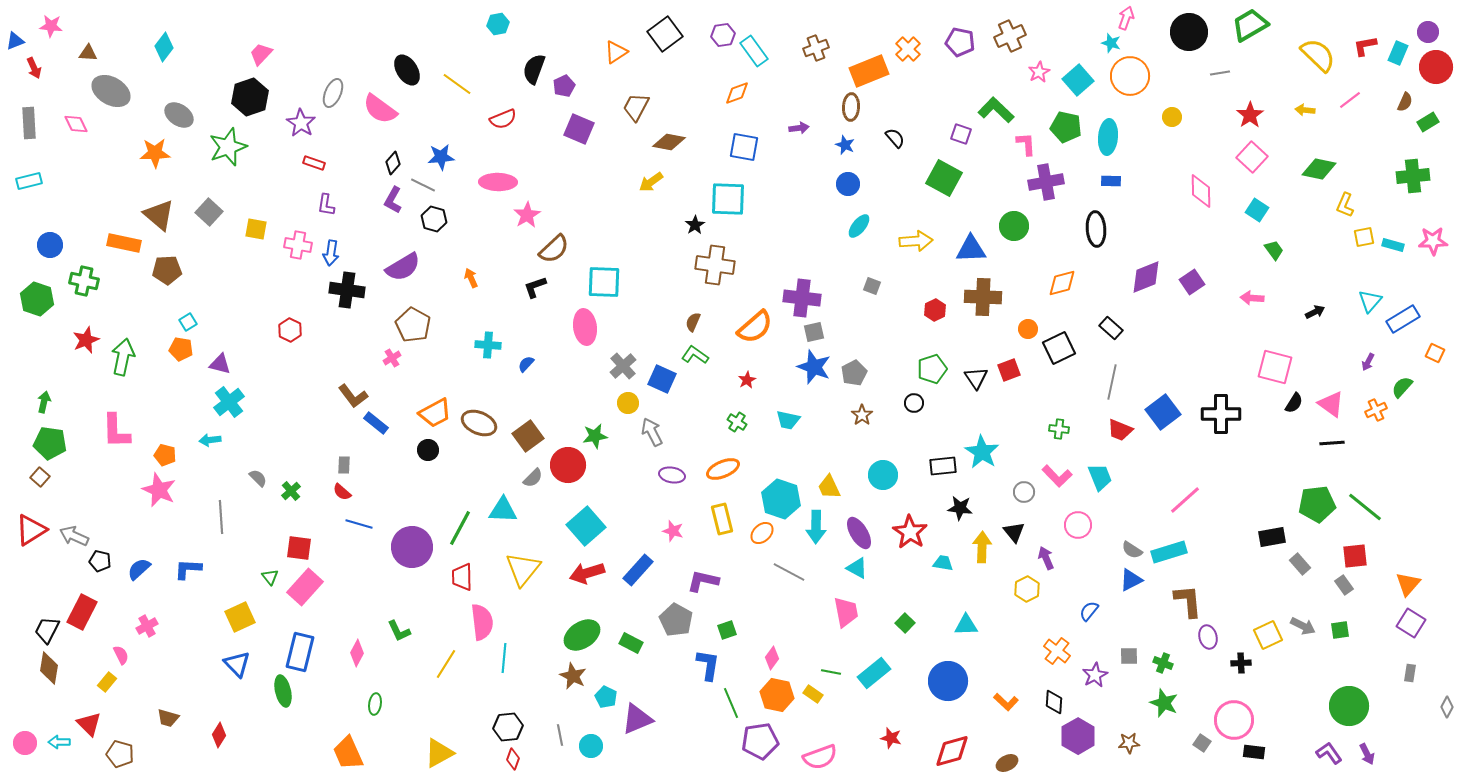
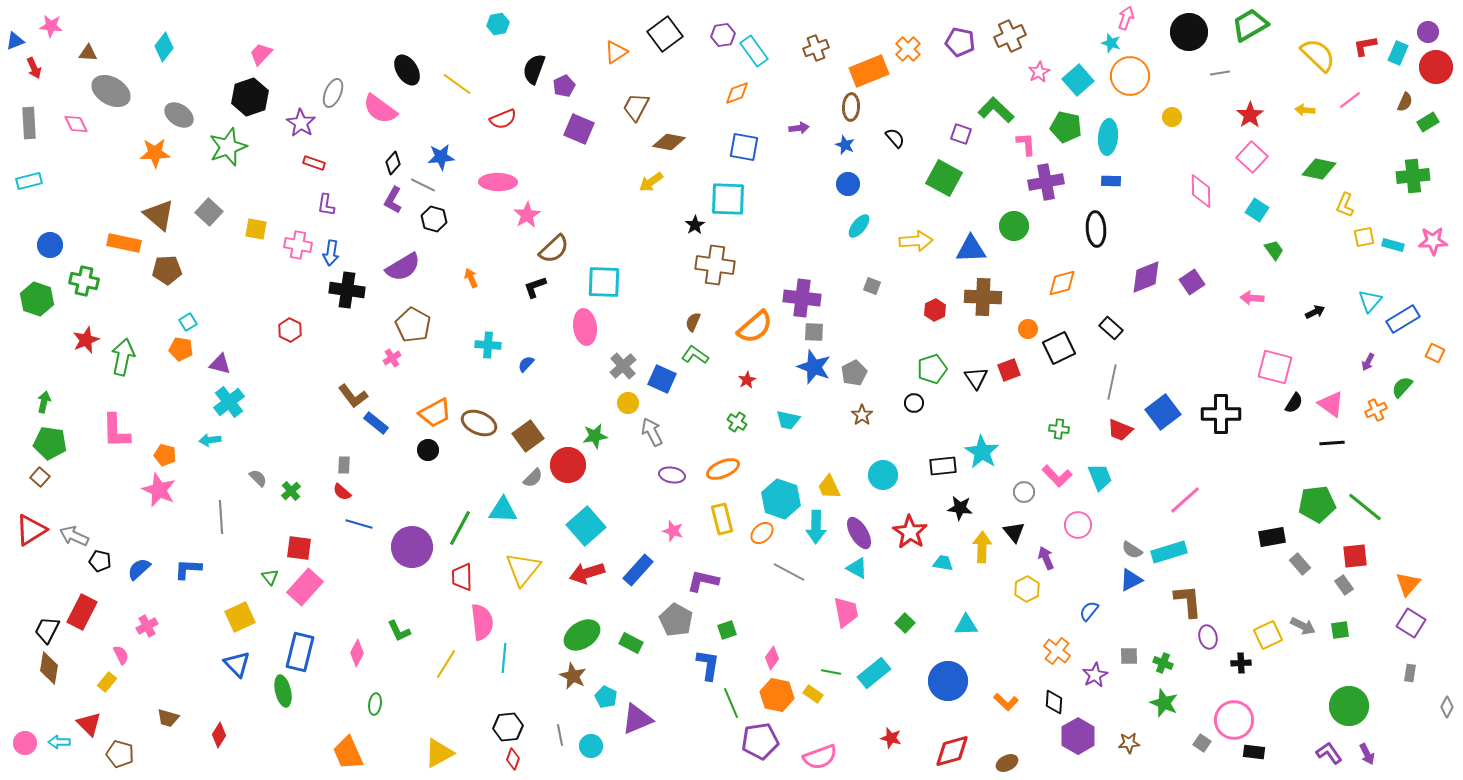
gray square at (814, 332): rotated 15 degrees clockwise
